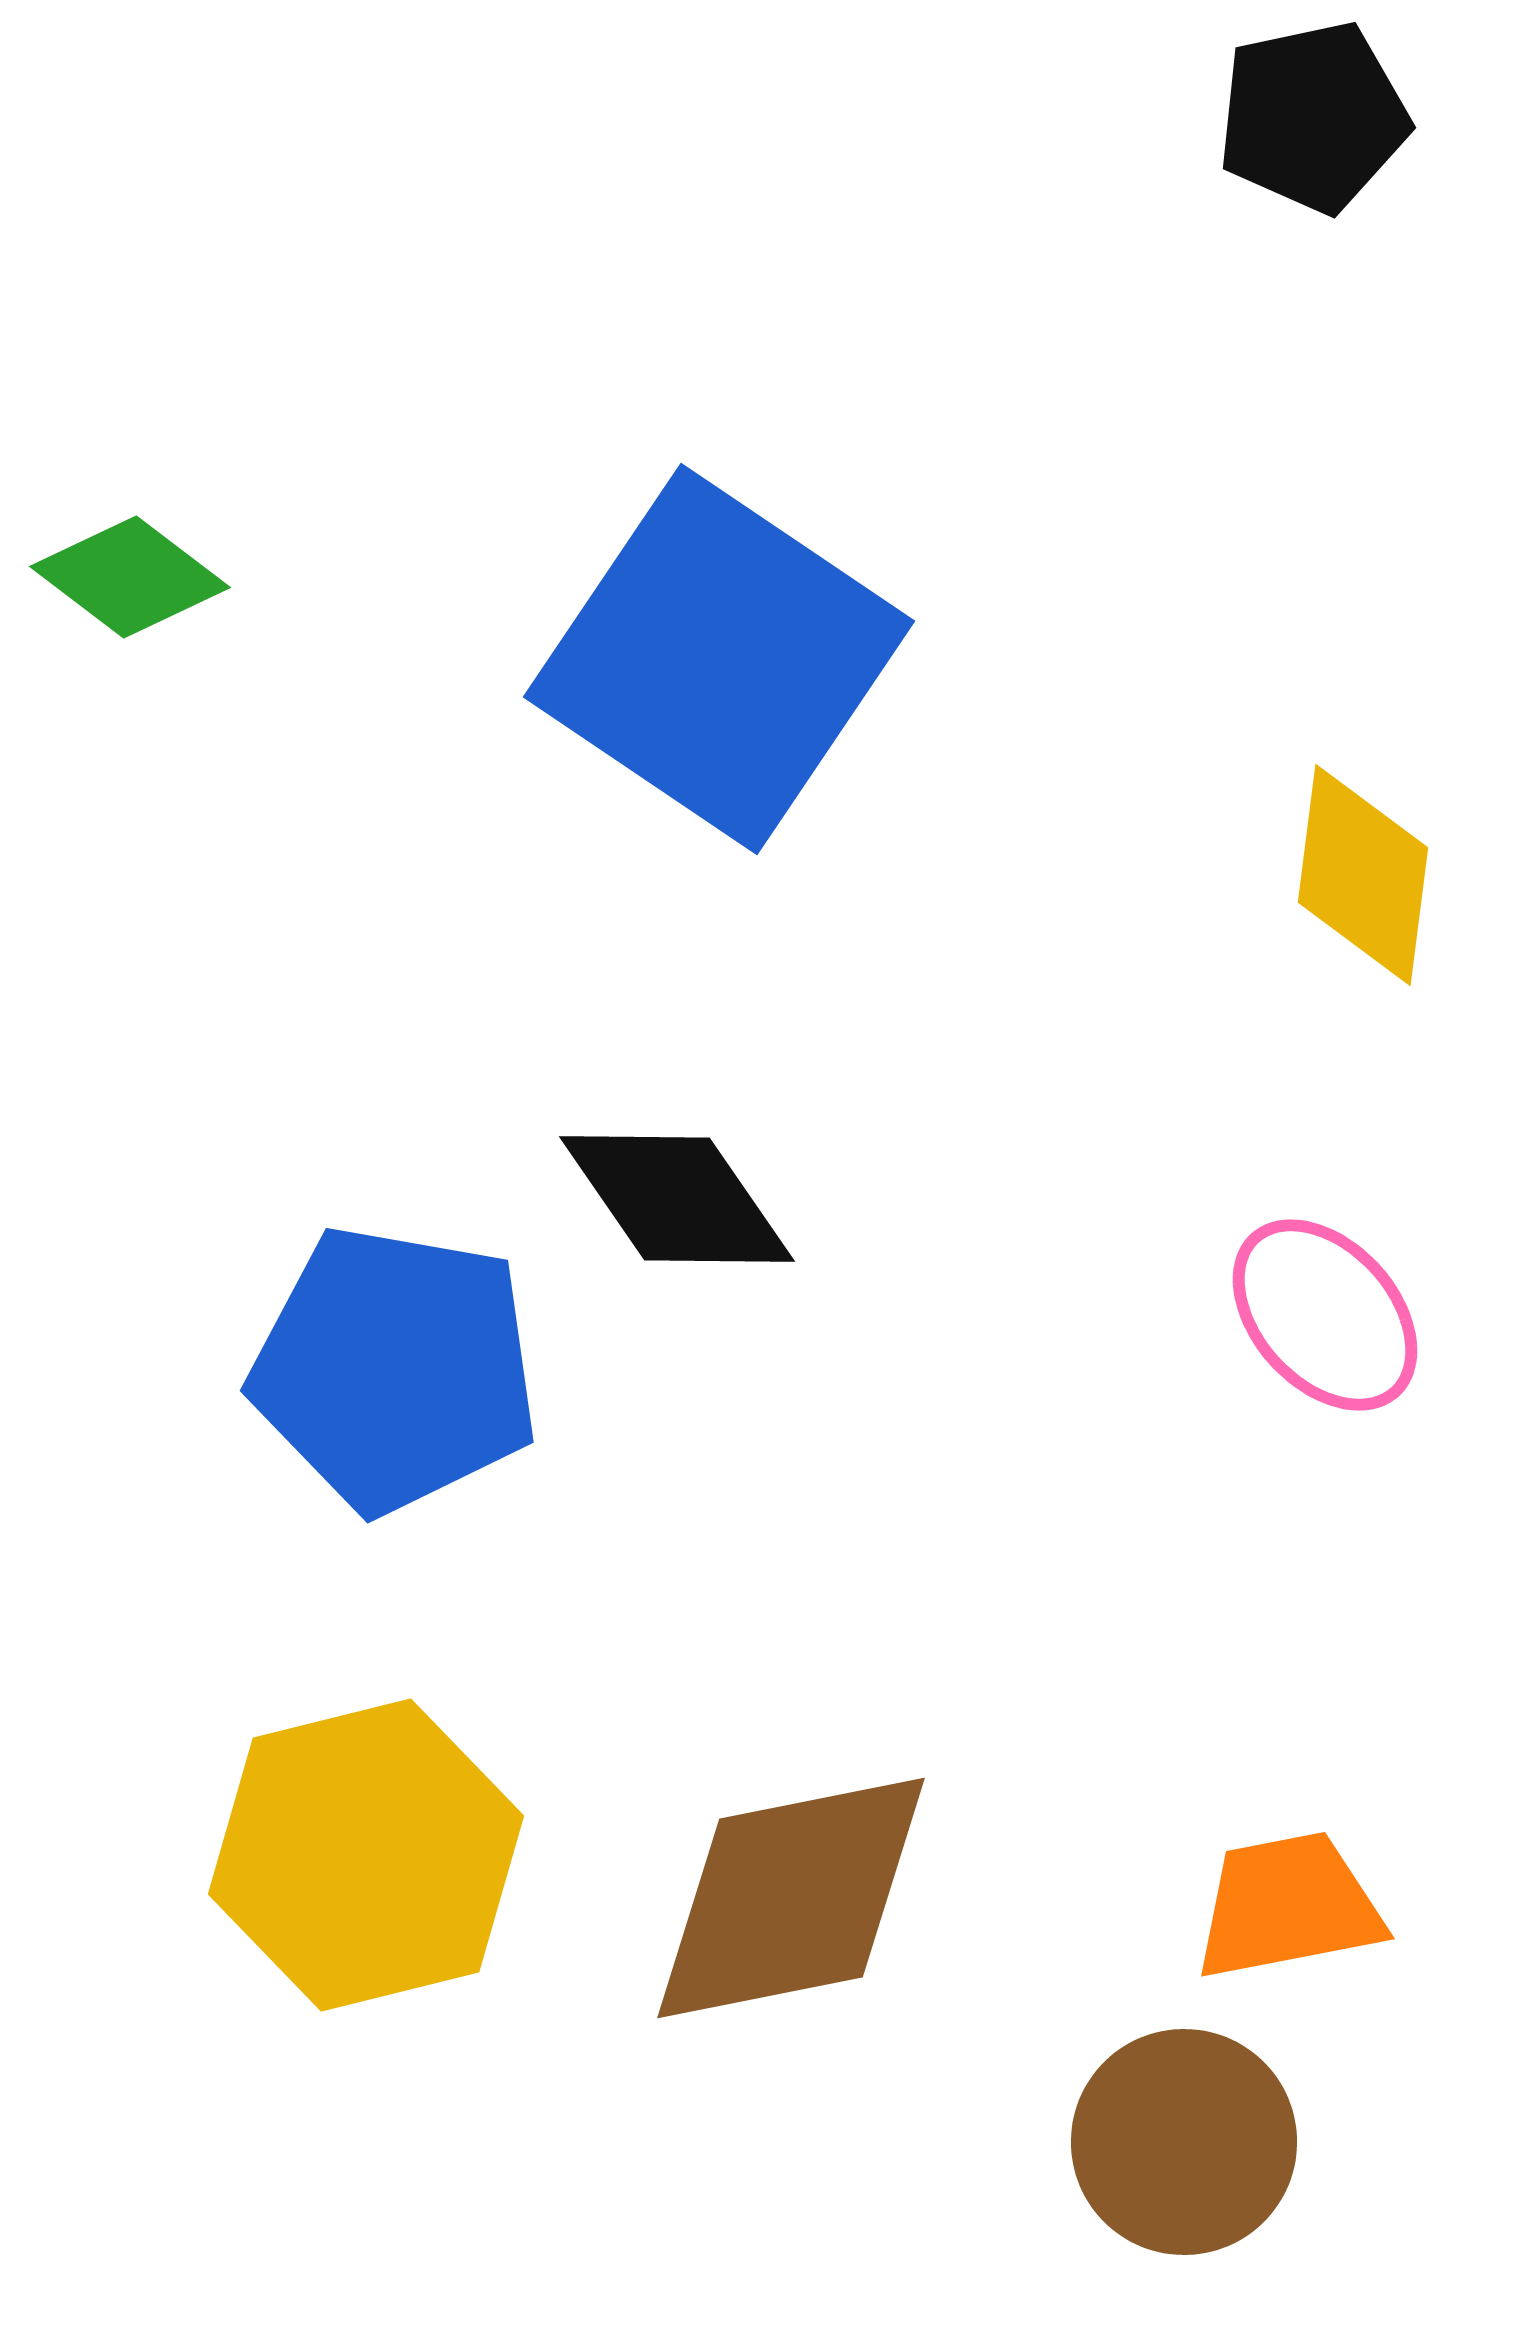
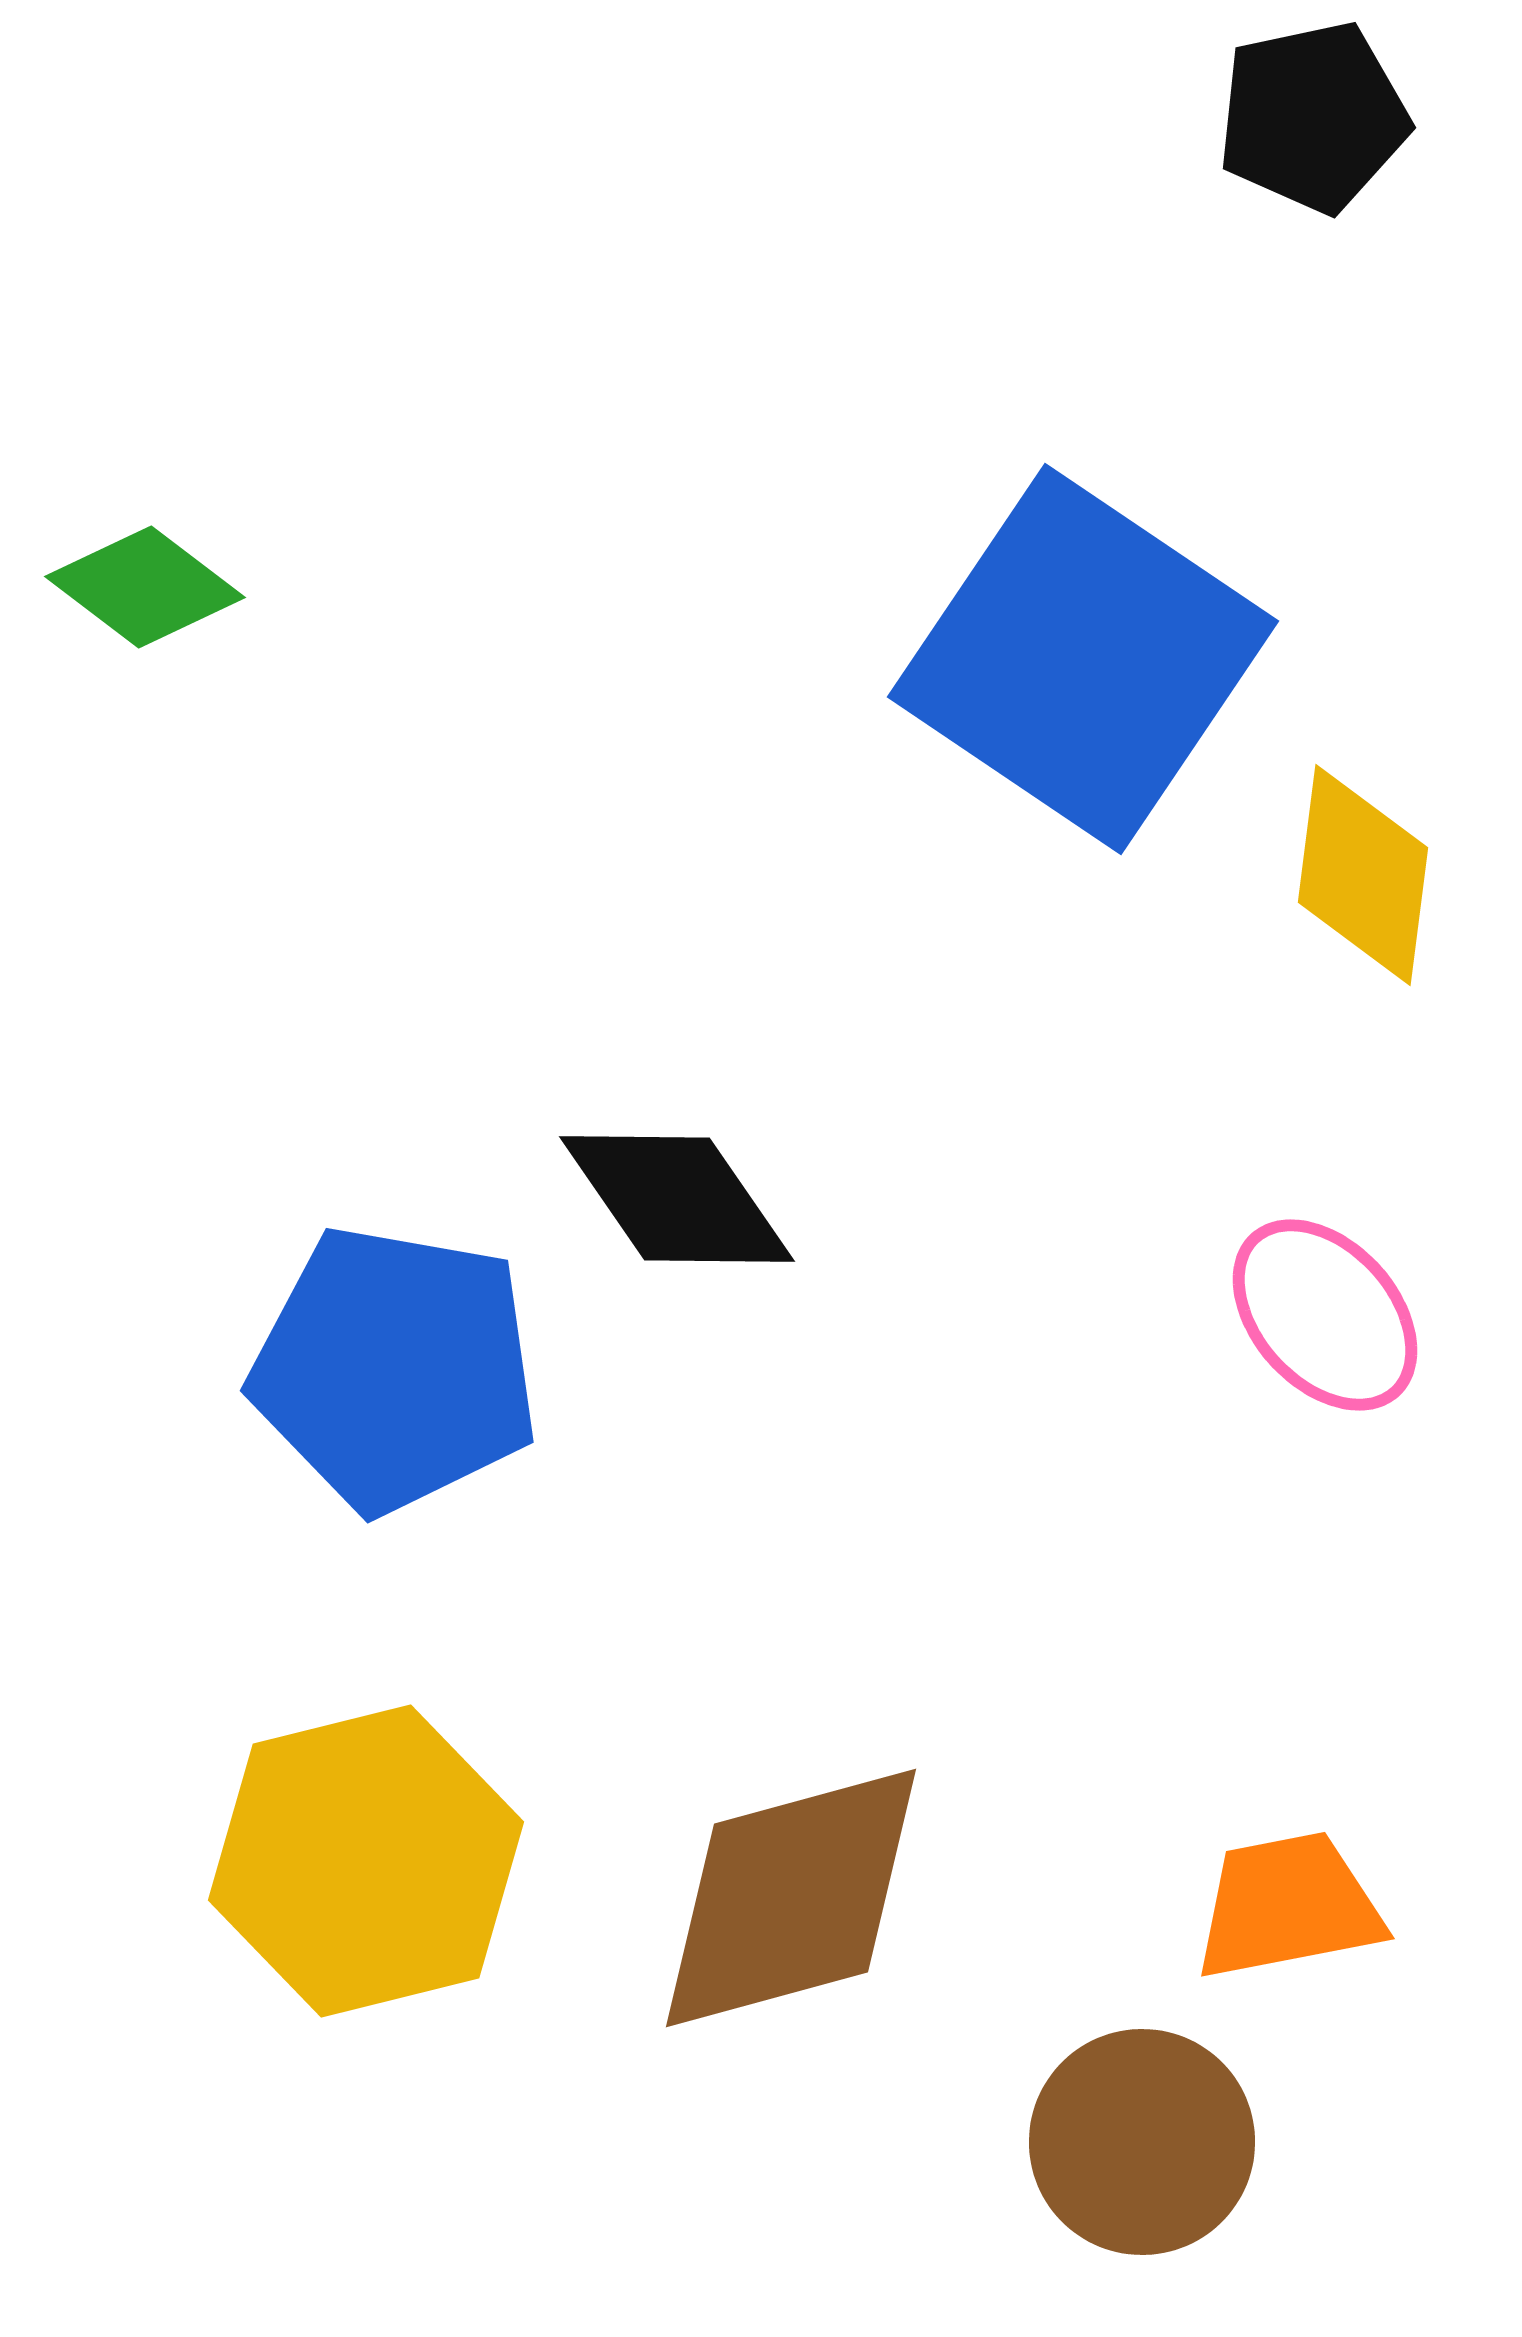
green diamond: moved 15 px right, 10 px down
blue square: moved 364 px right
yellow hexagon: moved 6 px down
brown diamond: rotated 4 degrees counterclockwise
brown circle: moved 42 px left
